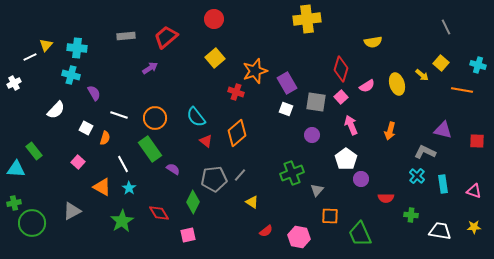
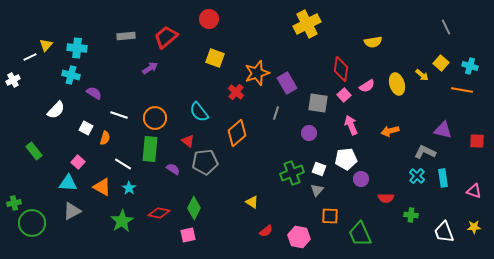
red circle at (214, 19): moved 5 px left
yellow cross at (307, 19): moved 5 px down; rotated 20 degrees counterclockwise
yellow square at (215, 58): rotated 30 degrees counterclockwise
cyan cross at (478, 65): moved 8 px left, 1 px down
red diamond at (341, 69): rotated 10 degrees counterclockwise
orange star at (255, 71): moved 2 px right, 2 px down
white cross at (14, 83): moved 1 px left, 3 px up
red cross at (236, 92): rotated 21 degrees clockwise
purple semicircle at (94, 93): rotated 28 degrees counterclockwise
pink square at (341, 97): moved 3 px right, 2 px up
gray square at (316, 102): moved 2 px right, 1 px down
white square at (286, 109): moved 33 px right, 60 px down
cyan semicircle at (196, 117): moved 3 px right, 5 px up
orange arrow at (390, 131): rotated 60 degrees clockwise
purple circle at (312, 135): moved 3 px left, 2 px up
red triangle at (206, 141): moved 18 px left
green rectangle at (150, 149): rotated 40 degrees clockwise
white pentagon at (346, 159): rotated 30 degrees clockwise
white line at (123, 164): rotated 30 degrees counterclockwise
cyan triangle at (16, 169): moved 52 px right, 14 px down
gray line at (240, 175): moved 36 px right, 62 px up; rotated 24 degrees counterclockwise
gray pentagon at (214, 179): moved 9 px left, 17 px up
cyan rectangle at (443, 184): moved 6 px up
green diamond at (193, 202): moved 1 px right, 6 px down
red diamond at (159, 213): rotated 45 degrees counterclockwise
white trapezoid at (440, 231): moved 4 px right, 1 px down; rotated 120 degrees counterclockwise
